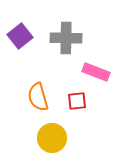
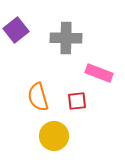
purple square: moved 4 px left, 6 px up
pink rectangle: moved 3 px right, 1 px down
yellow circle: moved 2 px right, 2 px up
